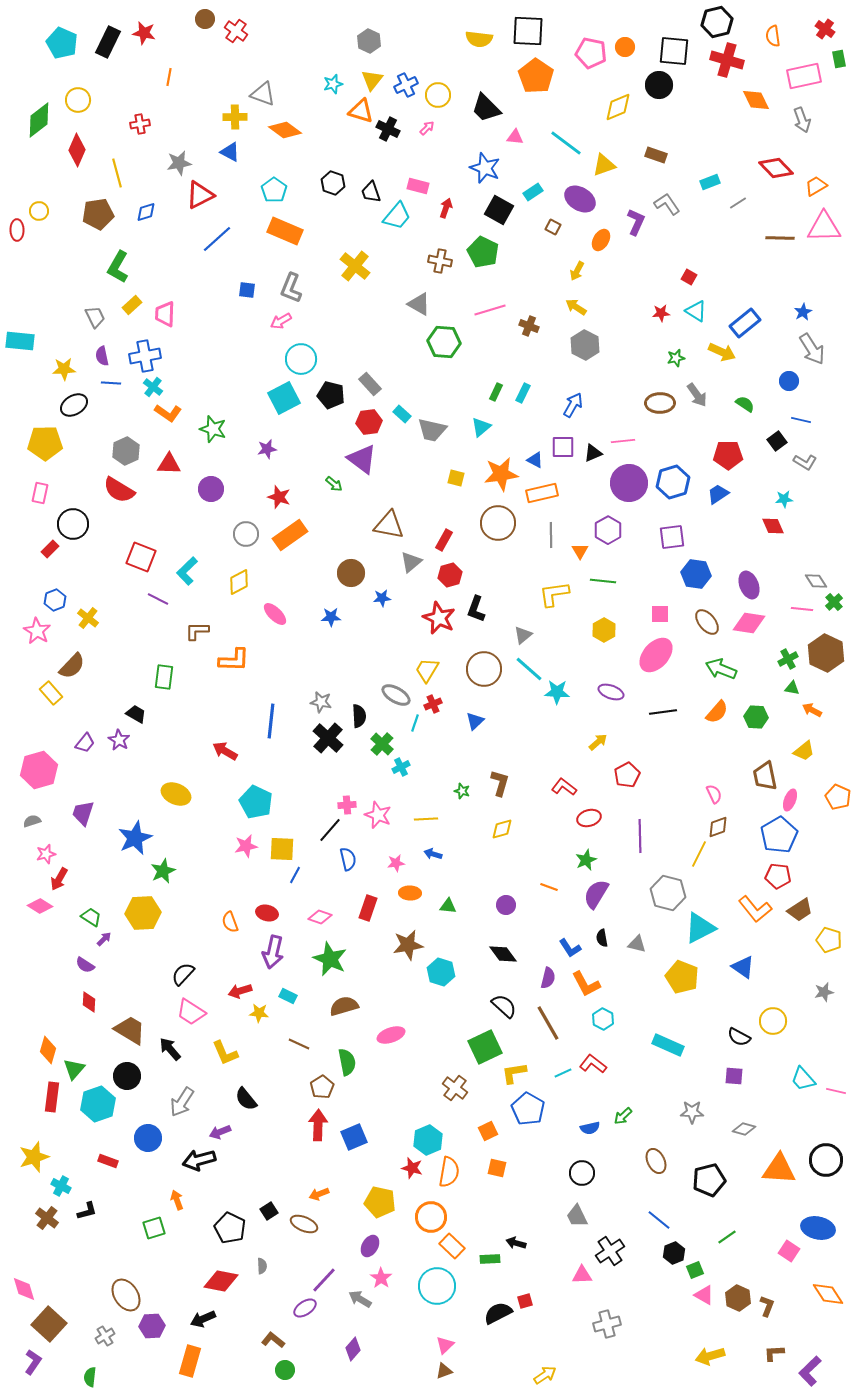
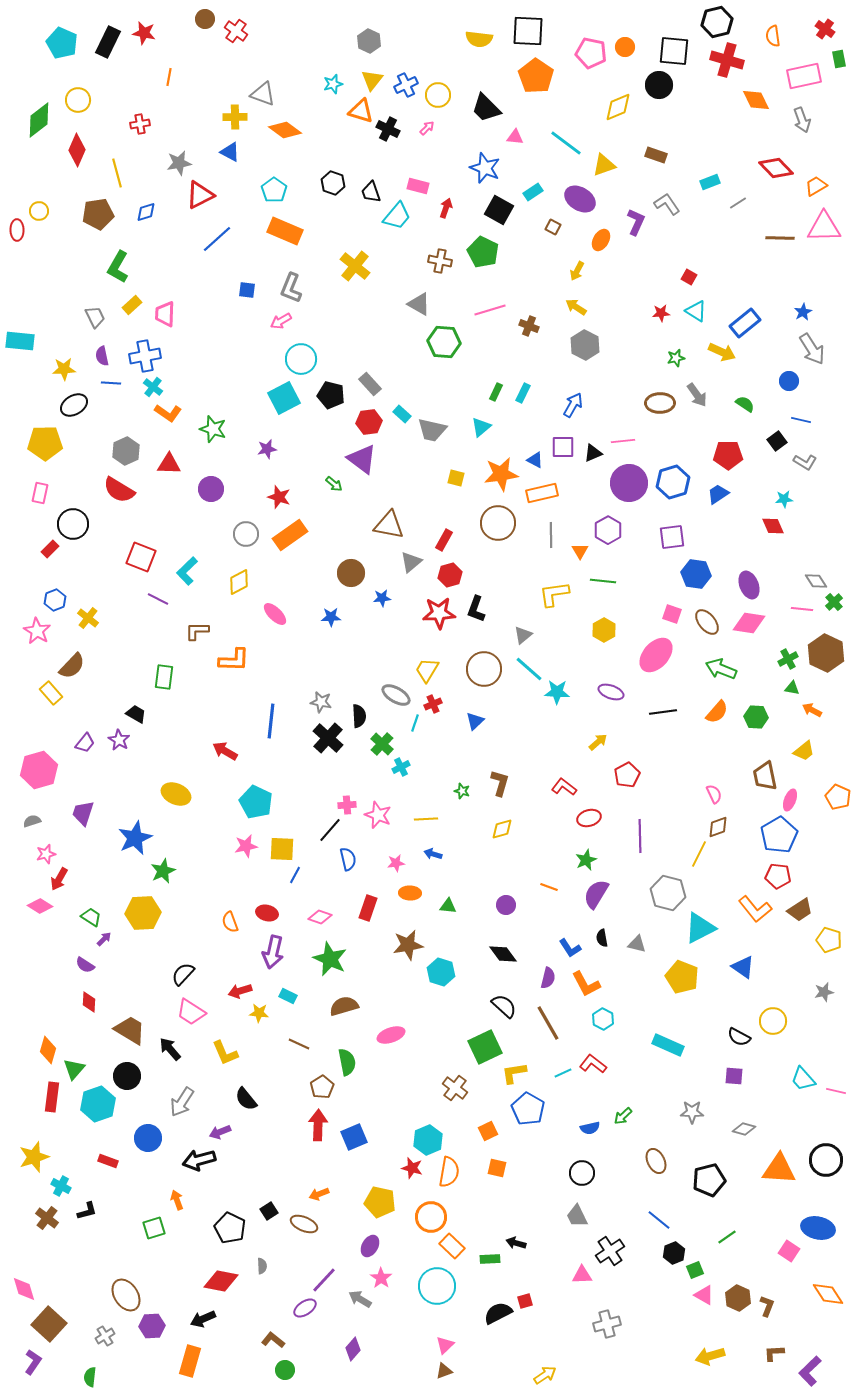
pink square at (660, 614): moved 12 px right; rotated 18 degrees clockwise
red star at (439, 618): moved 5 px up; rotated 28 degrees counterclockwise
